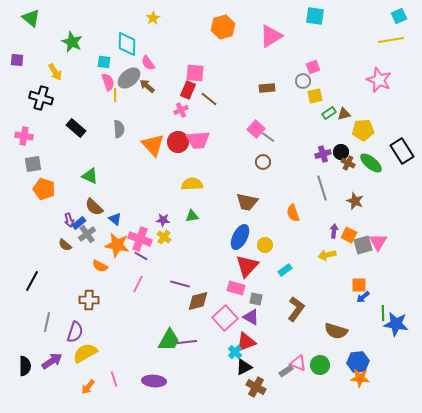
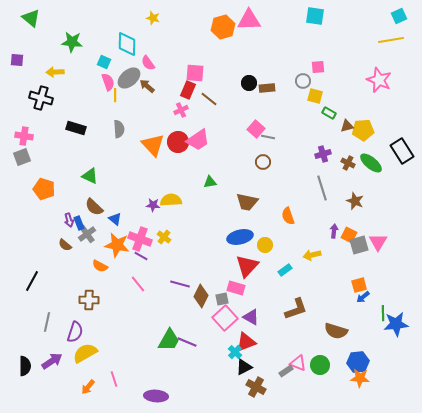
yellow star at (153, 18): rotated 24 degrees counterclockwise
pink triangle at (271, 36): moved 22 px left, 16 px up; rotated 30 degrees clockwise
green star at (72, 42): rotated 20 degrees counterclockwise
cyan square at (104, 62): rotated 16 degrees clockwise
pink square at (313, 67): moved 5 px right; rotated 16 degrees clockwise
yellow arrow at (55, 72): rotated 120 degrees clockwise
yellow square at (315, 96): rotated 28 degrees clockwise
green rectangle at (329, 113): rotated 64 degrees clockwise
brown triangle at (344, 114): moved 3 px right, 12 px down
black rectangle at (76, 128): rotated 24 degrees counterclockwise
gray line at (268, 137): rotated 24 degrees counterclockwise
pink trapezoid at (198, 140): rotated 30 degrees counterclockwise
black circle at (341, 152): moved 92 px left, 69 px up
gray square at (33, 164): moved 11 px left, 7 px up; rotated 12 degrees counterclockwise
yellow semicircle at (192, 184): moved 21 px left, 16 px down
orange semicircle at (293, 213): moved 5 px left, 3 px down
green triangle at (192, 216): moved 18 px right, 34 px up
purple star at (163, 220): moved 10 px left, 15 px up
blue rectangle at (79, 223): rotated 72 degrees counterclockwise
blue ellipse at (240, 237): rotated 50 degrees clockwise
gray square at (363, 245): moved 4 px left
yellow arrow at (327, 255): moved 15 px left
pink line at (138, 284): rotated 66 degrees counterclockwise
orange square at (359, 285): rotated 14 degrees counterclockwise
gray square at (256, 299): moved 34 px left; rotated 24 degrees counterclockwise
brown diamond at (198, 301): moved 3 px right, 5 px up; rotated 50 degrees counterclockwise
brown L-shape at (296, 309): rotated 35 degrees clockwise
blue star at (396, 324): rotated 15 degrees counterclockwise
purple line at (187, 342): rotated 30 degrees clockwise
purple ellipse at (154, 381): moved 2 px right, 15 px down
